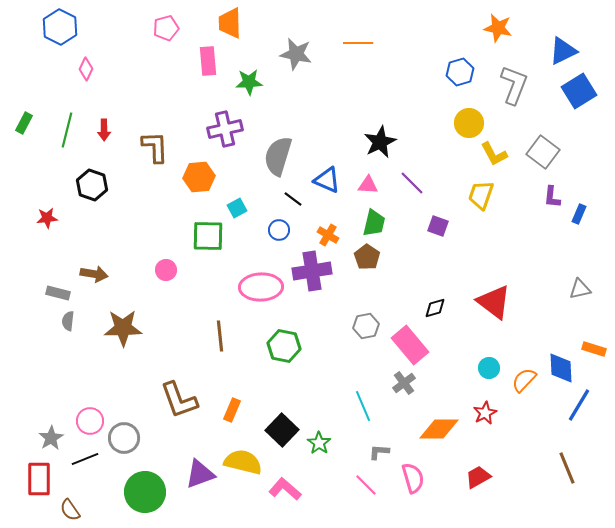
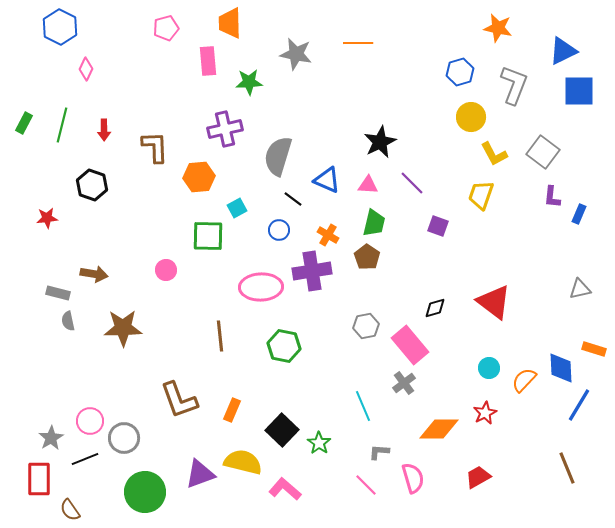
blue square at (579, 91): rotated 32 degrees clockwise
yellow circle at (469, 123): moved 2 px right, 6 px up
green line at (67, 130): moved 5 px left, 5 px up
gray semicircle at (68, 321): rotated 18 degrees counterclockwise
